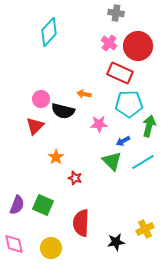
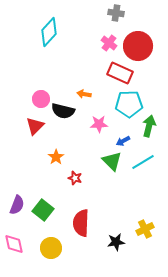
green square: moved 5 px down; rotated 15 degrees clockwise
